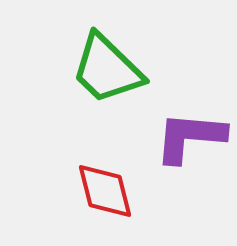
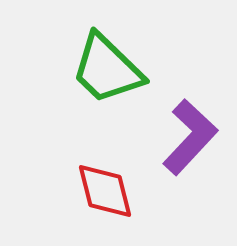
purple L-shape: rotated 128 degrees clockwise
